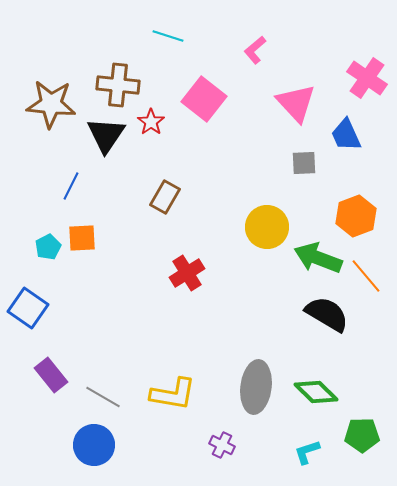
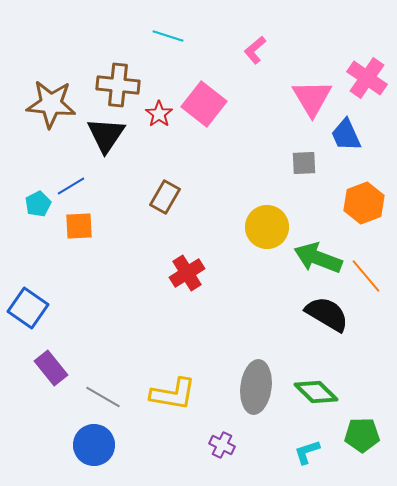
pink square: moved 5 px down
pink triangle: moved 16 px right, 5 px up; rotated 12 degrees clockwise
red star: moved 8 px right, 8 px up
blue line: rotated 32 degrees clockwise
orange hexagon: moved 8 px right, 13 px up
orange square: moved 3 px left, 12 px up
cyan pentagon: moved 10 px left, 43 px up
purple rectangle: moved 7 px up
